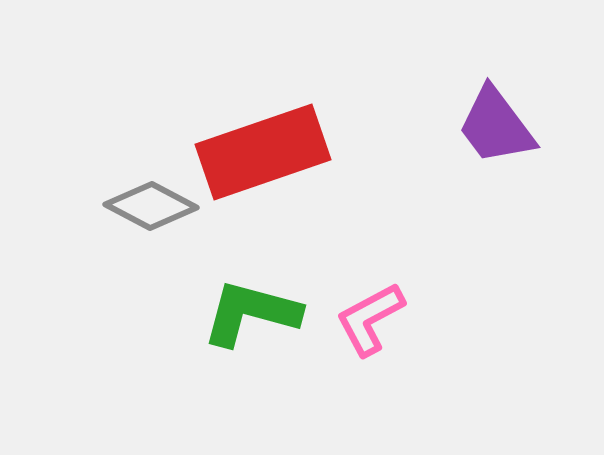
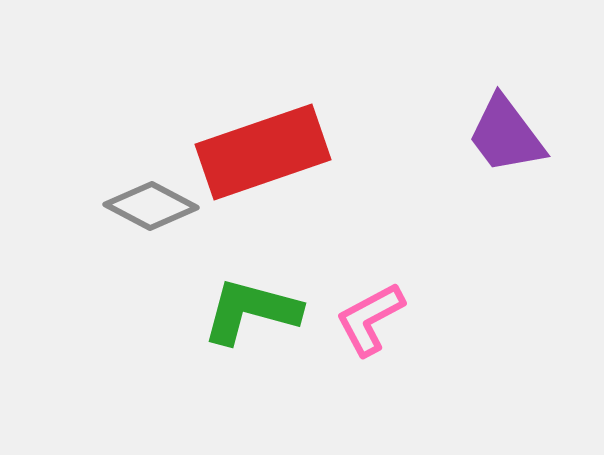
purple trapezoid: moved 10 px right, 9 px down
green L-shape: moved 2 px up
